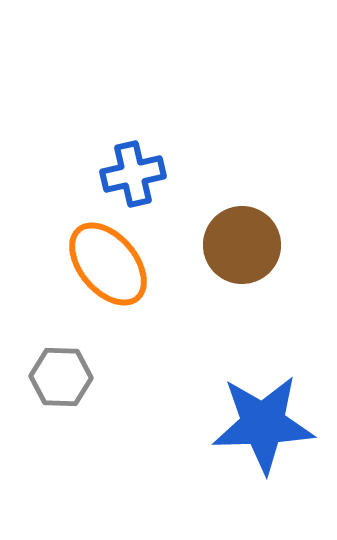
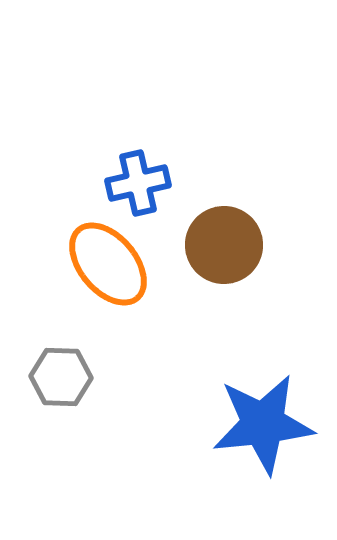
blue cross: moved 5 px right, 9 px down
brown circle: moved 18 px left
blue star: rotated 4 degrees counterclockwise
